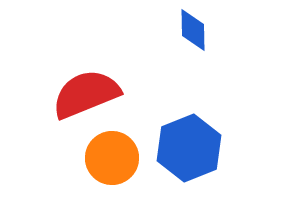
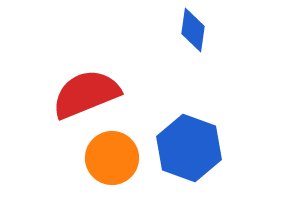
blue diamond: rotated 9 degrees clockwise
blue hexagon: rotated 18 degrees counterclockwise
